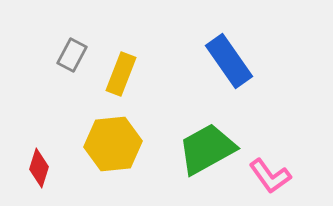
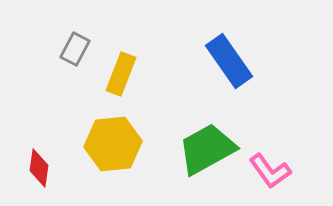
gray rectangle: moved 3 px right, 6 px up
red diamond: rotated 9 degrees counterclockwise
pink L-shape: moved 5 px up
